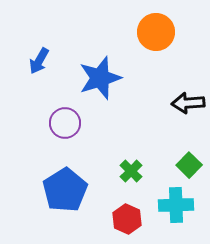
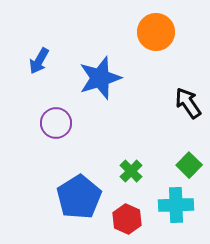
black arrow: rotated 60 degrees clockwise
purple circle: moved 9 px left
blue pentagon: moved 14 px right, 7 px down
